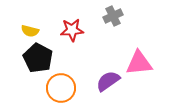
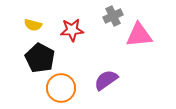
yellow semicircle: moved 3 px right, 6 px up
black pentagon: moved 2 px right
pink triangle: moved 28 px up
purple semicircle: moved 2 px left, 1 px up
